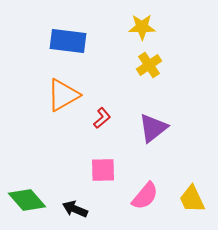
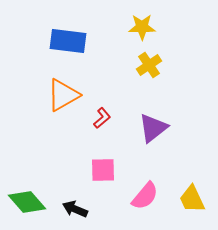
green diamond: moved 2 px down
